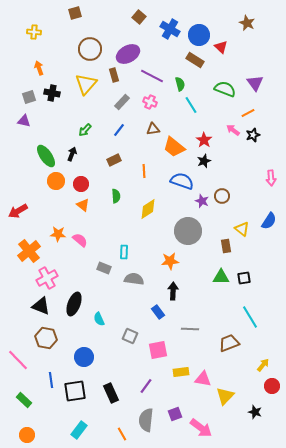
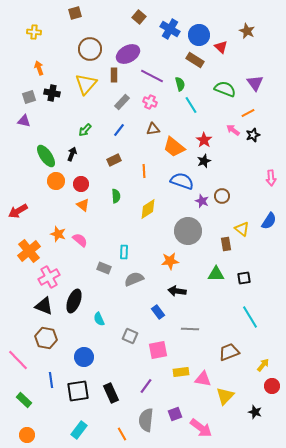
brown star at (247, 23): moved 8 px down
brown rectangle at (114, 75): rotated 16 degrees clockwise
orange star at (58, 234): rotated 14 degrees clockwise
brown rectangle at (226, 246): moved 2 px up
green triangle at (221, 277): moved 5 px left, 3 px up
pink cross at (47, 278): moved 2 px right, 1 px up
gray semicircle at (134, 279): rotated 30 degrees counterclockwise
black arrow at (173, 291): moved 4 px right; rotated 84 degrees counterclockwise
black ellipse at (74, 304): moved 3 px up
black triangle at (41, 306): moved 3 px right
brown trapezoid at (229, 343): moved 9 px down
black square at (75, 391): moved 3 px right
